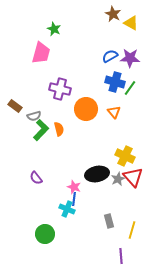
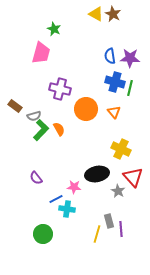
yellow triangle: moved 35 px left, 9 px up
blue semicircle: rotated 70 degrees counterclockwise
green line: rotated 21 degrees counterclockwise
orange semicircle: rotated 16 degrees counterclockwise
yellow cross: moved 4 px left, 7 px up
gray star: moved 12 px down; rotated 16 degrees counterclockwise
pink star: rotated 16 degrees counterclockwise
blue line: moved 18 px left; rotated 56 degrees clockwise
cyan cross: rotated 14 degrees counterclockwise
yellow line: moved 35 px left, 4 px down
green circle: moved 2 px left
purple line: moved 27 px up
